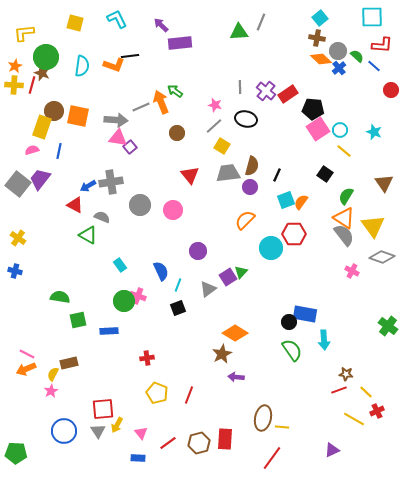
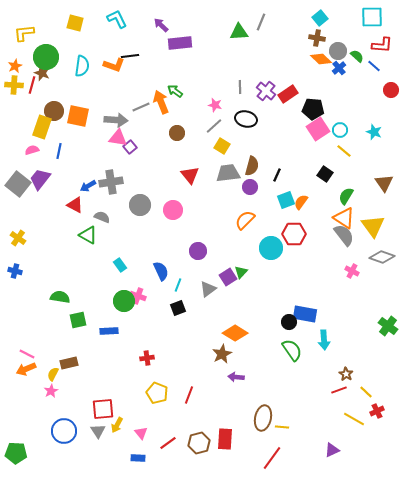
brown star at (346, 374): rotated 24 degrees clockwise
